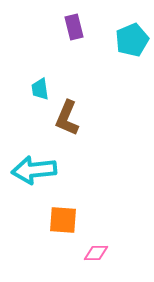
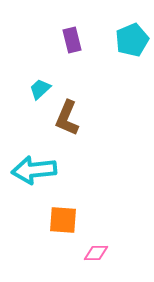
purple rectangle: moved 2 px left, 13 px down
cyan trapezoid: rotated 55 degrees clockwise
